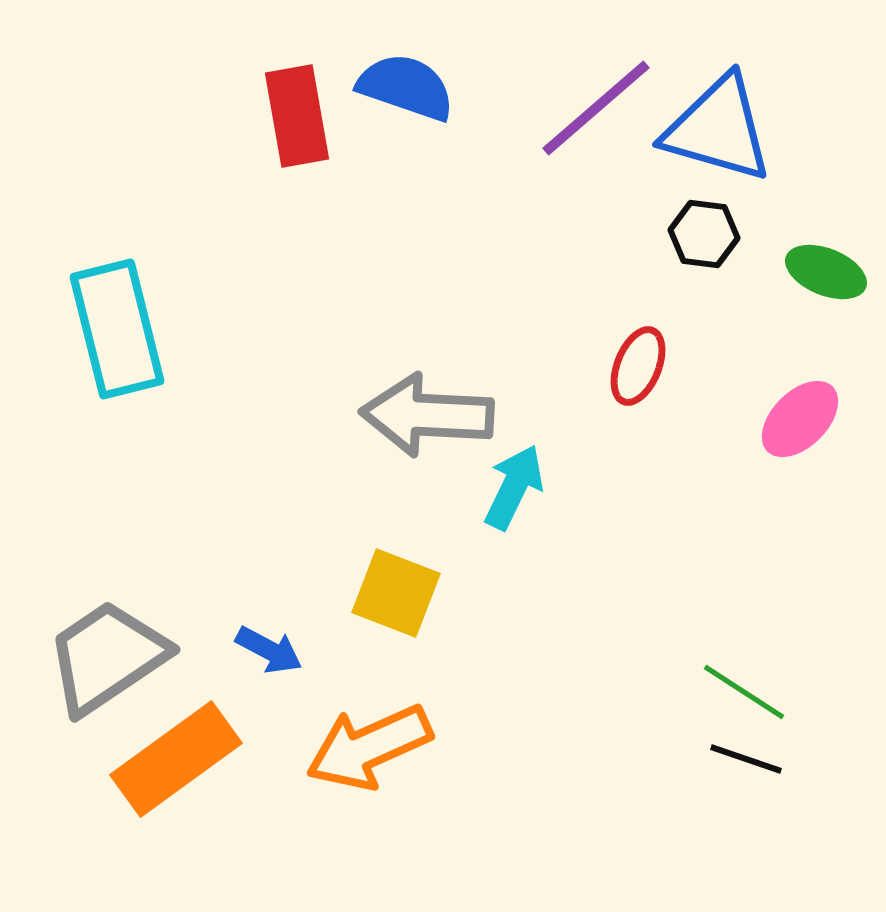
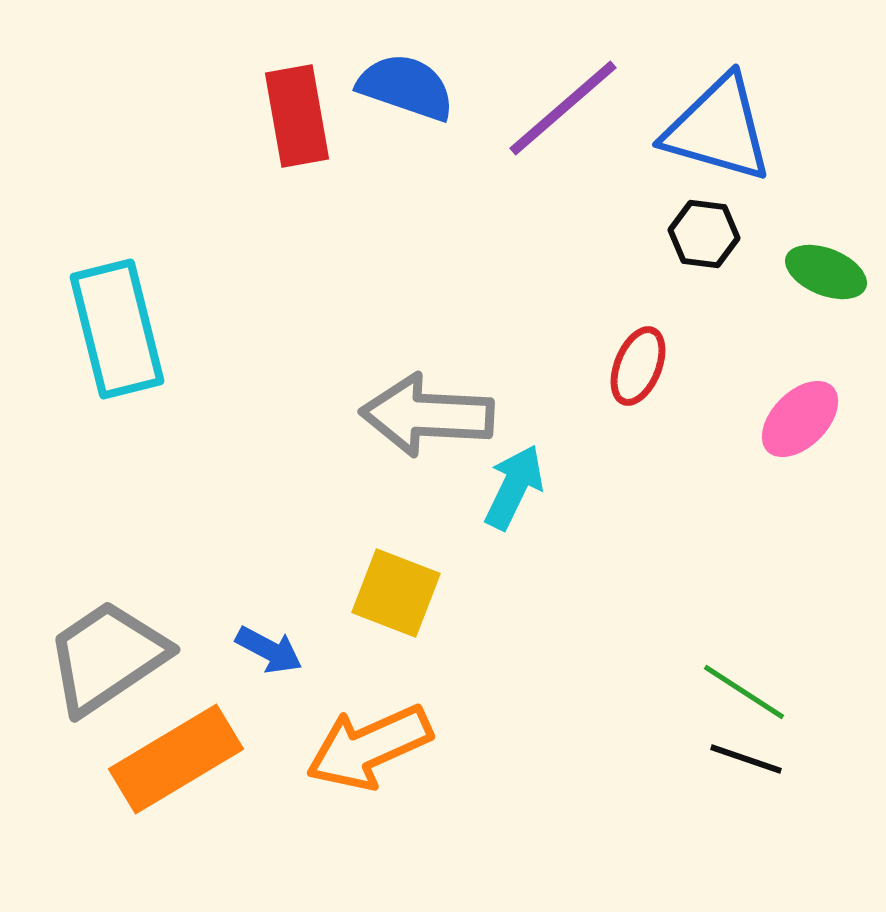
purple line: moved 33 px left
orange rectangle: rotated 5 degrees clockwise
